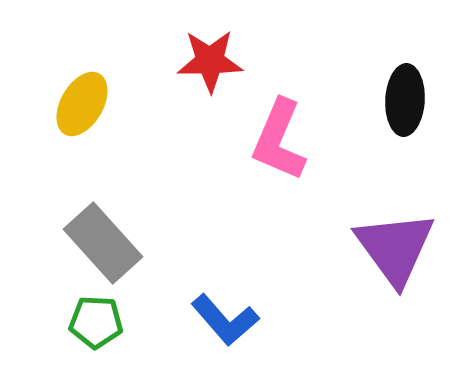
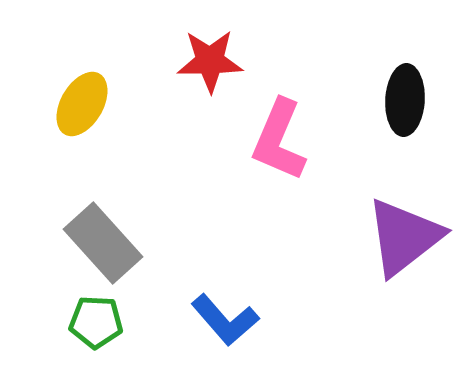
purple triangle: moved 9 px right, 11 px up; rotated 28 degrees clockwise
